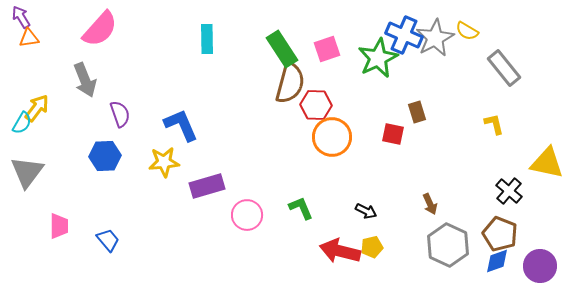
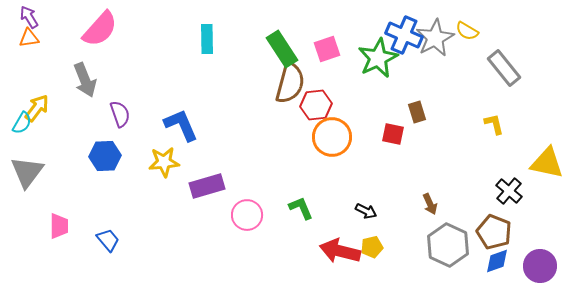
purple arrow: moved 8 px right
red hexagon: rotated 8 degrees counterclockwise
brown pentagon: moved 6 px left, 2 px up
